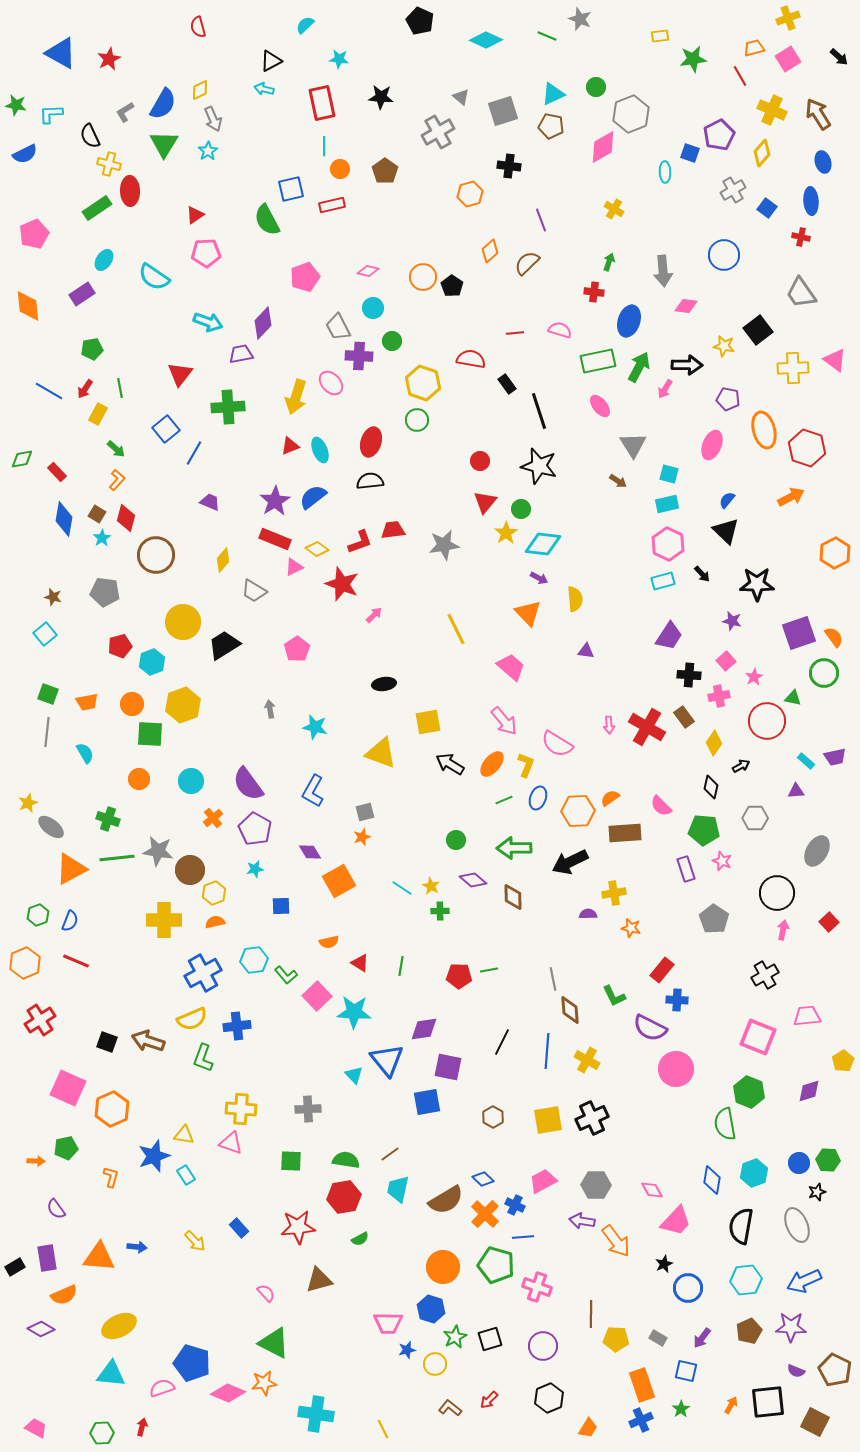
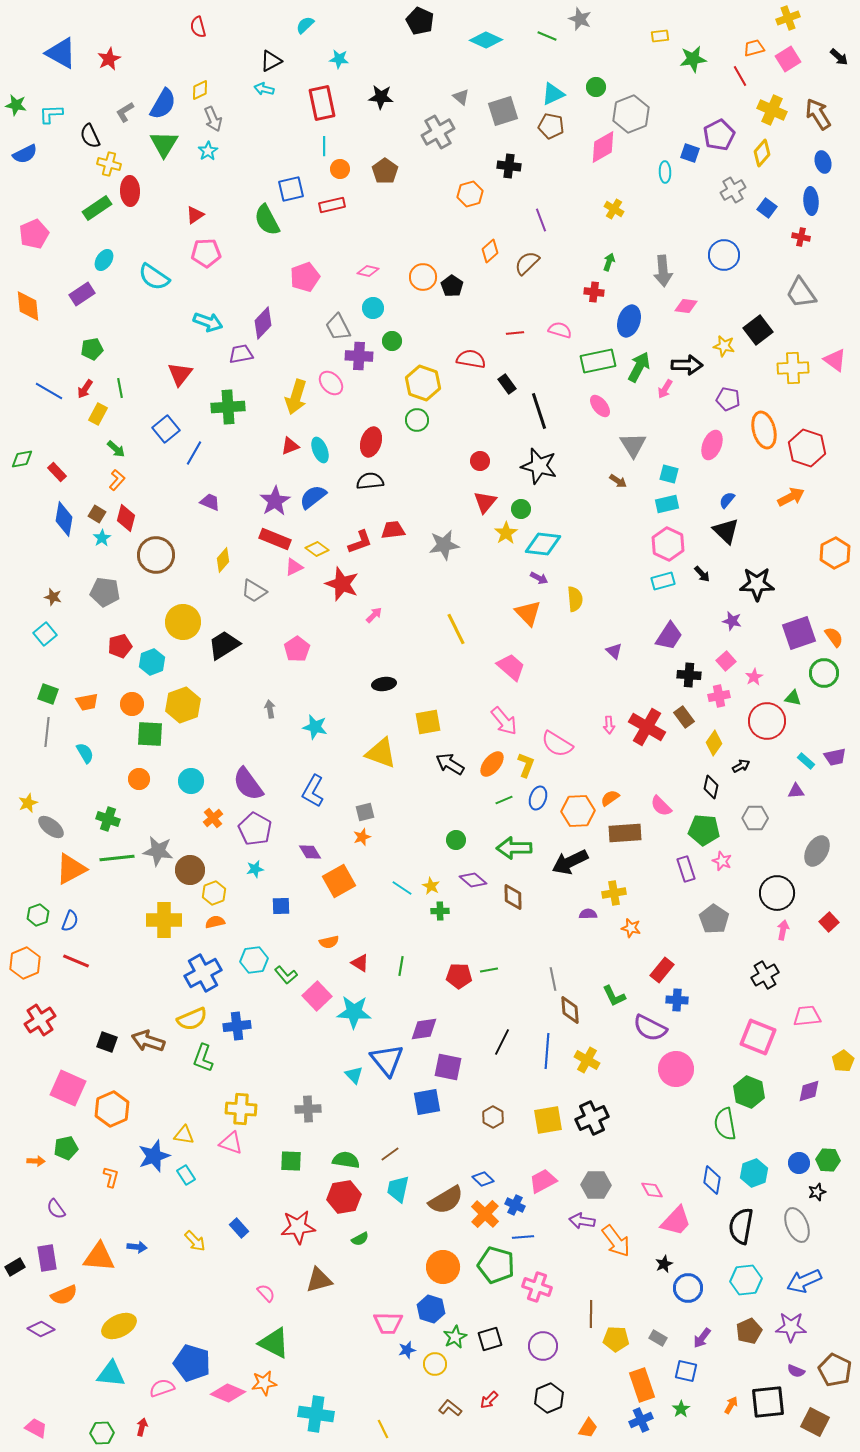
purple triangle at (586, 651): moved 28 px right; rotated 36 degrees clockwise
